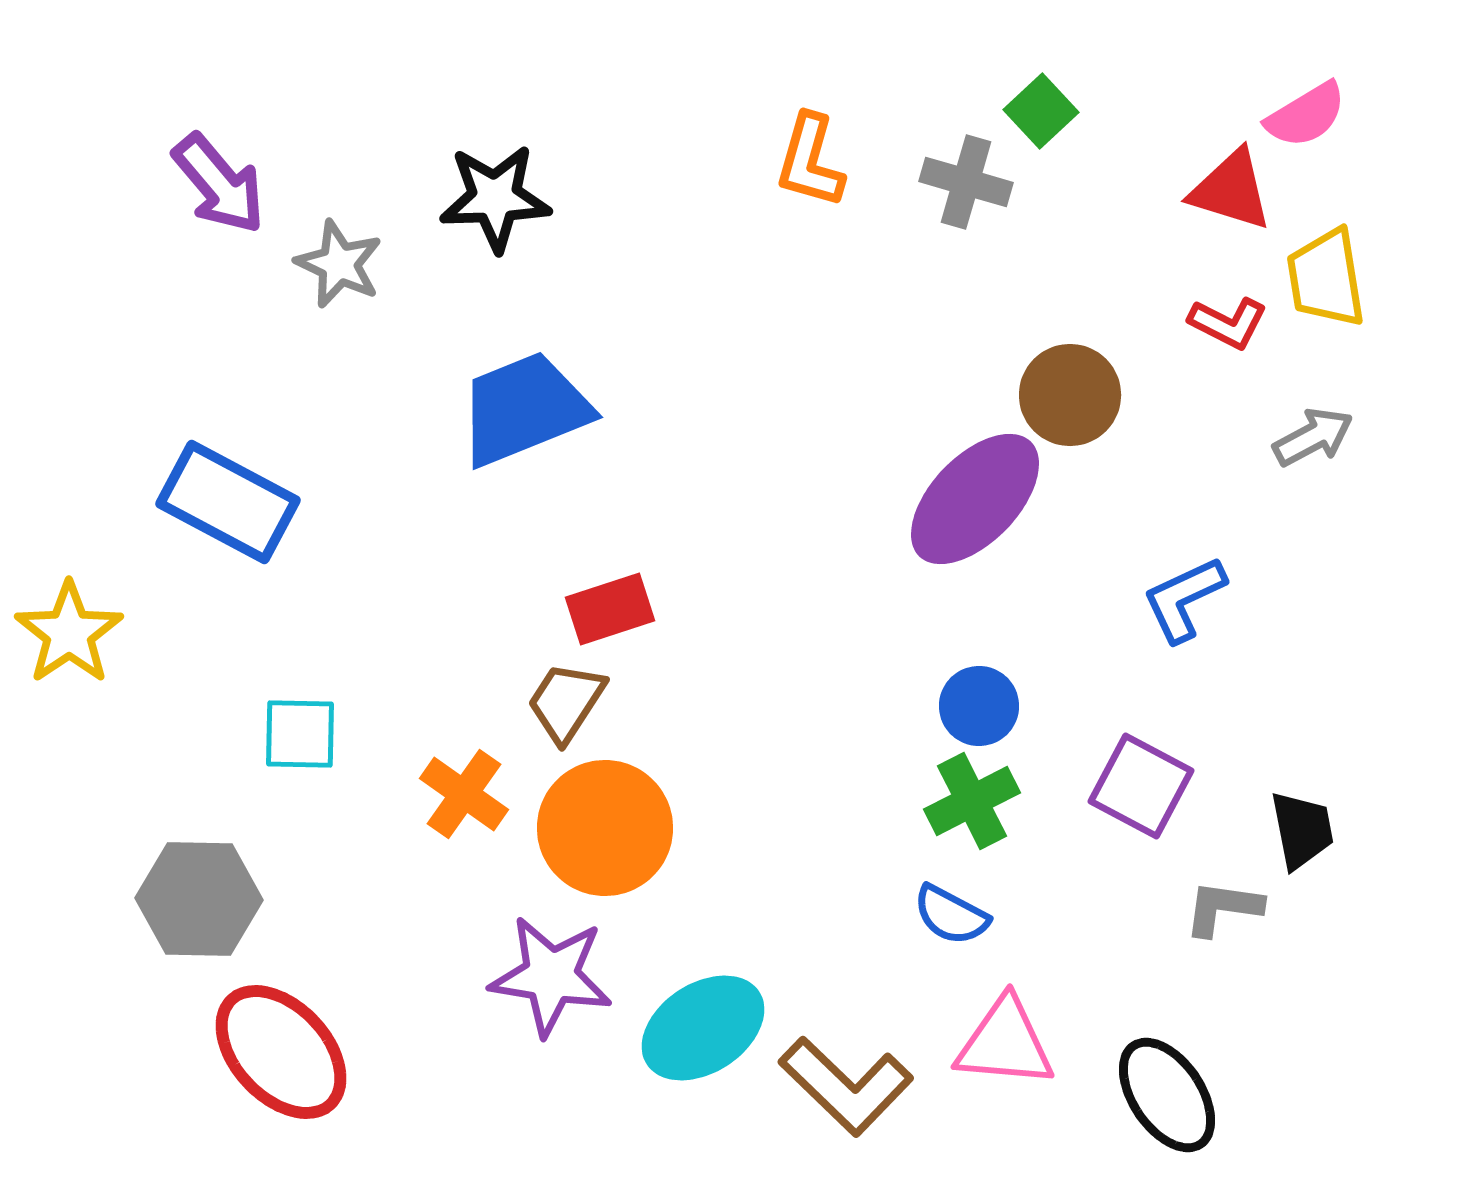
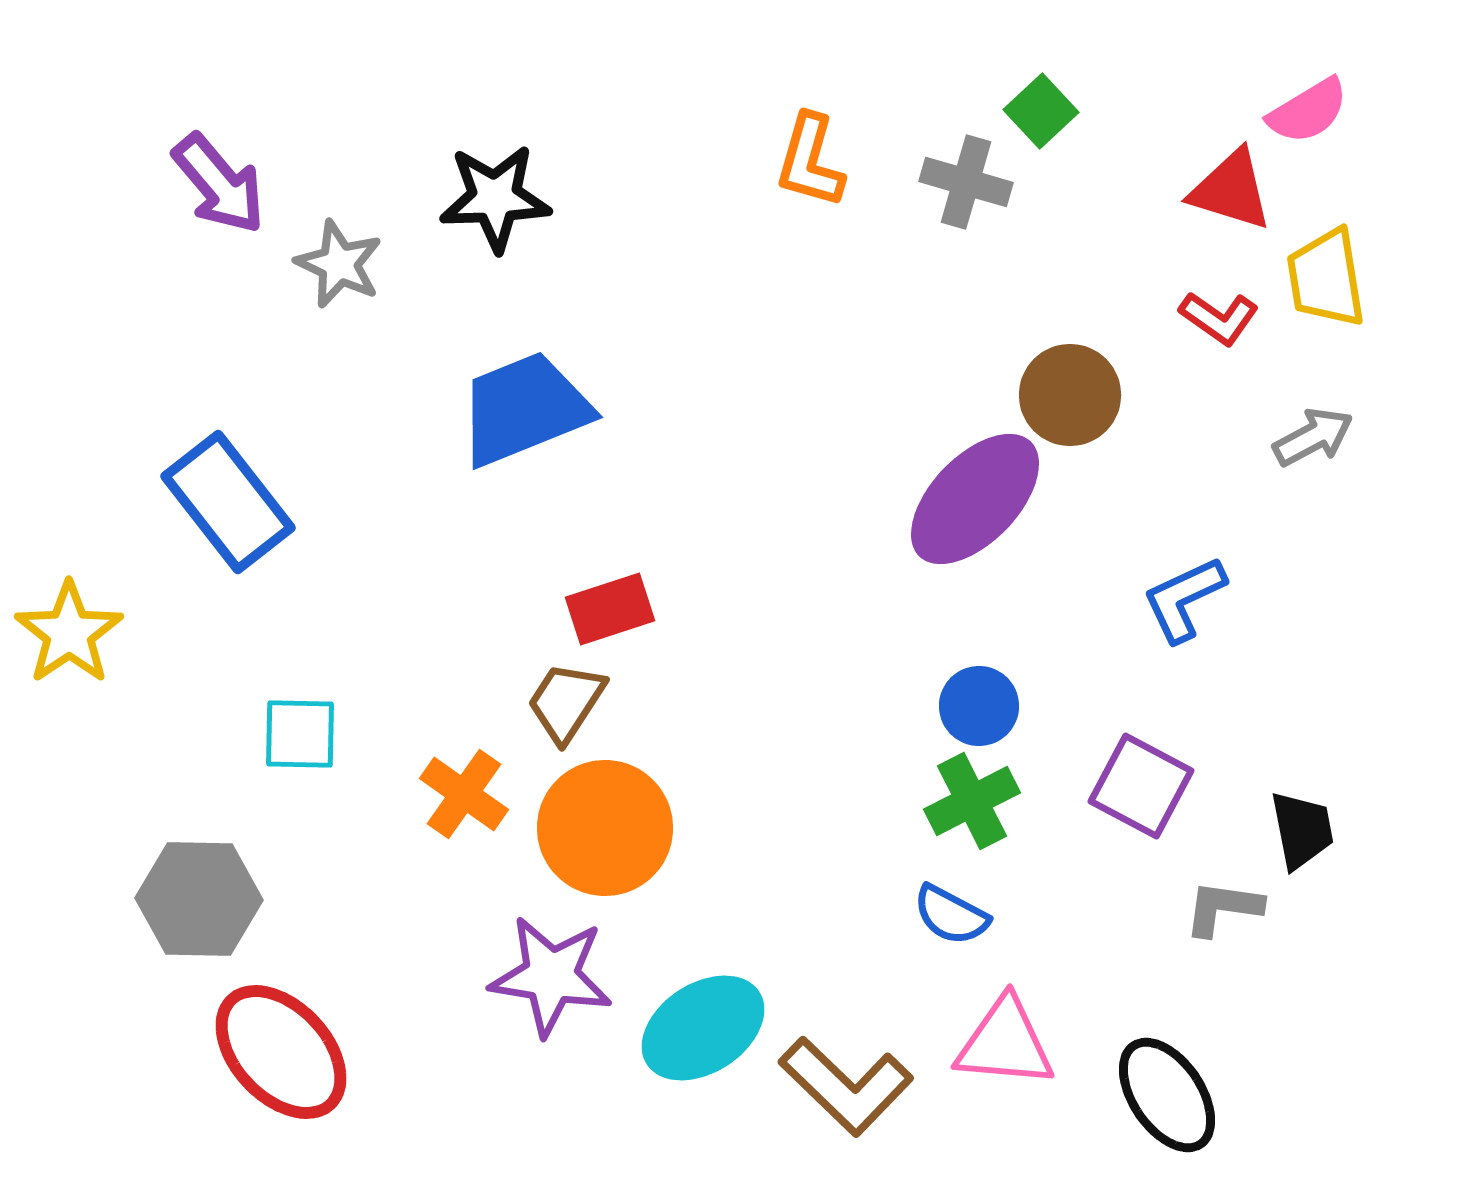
pink semicircle: moved 2 px right, 4 px up
red L-shape: moved 9 px left, 5 px up; rotated 8 degrees clockwise
blue rectangle: rotated 24 degrees clockwise
